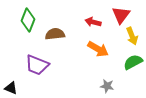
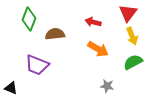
red triangle: moved 7 px right, 2 px up
green diamond: moved 1 px right, 1 px up
